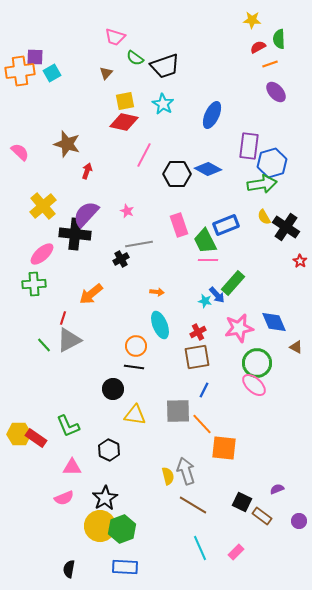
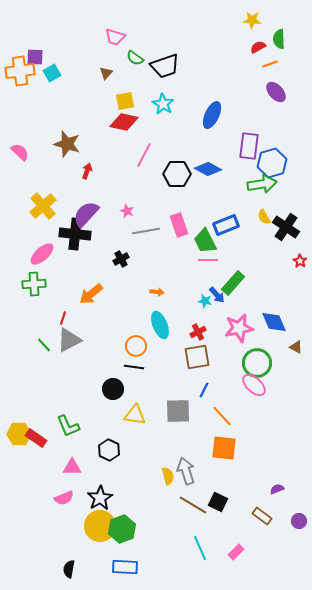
gray line at (139, 244): moved 7 px right, 13 px up
orange line at (202, 424): moved 20 px right, 8 px up
black star at (105, 498): moved 5 px left
black square at (242, 502): moved 24 px left
